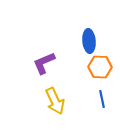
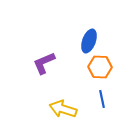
blue ellipse: rotated 25 degrees clockwise
yellow arrow: moved 8 px right, 8 px down; rotated 132 degrees clockwise
